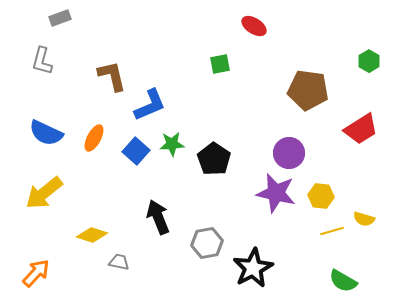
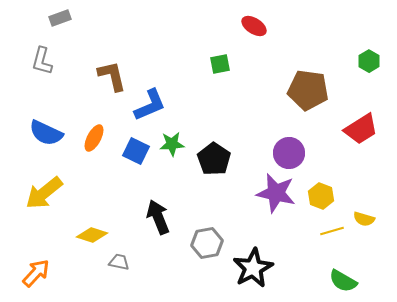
blue square: rotated 16 degrees counterclockwise
yellow hexagon: rotated 15 degrees clockwise
